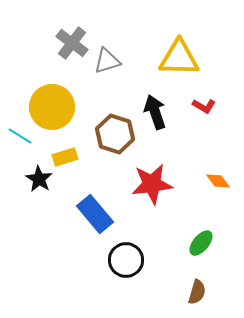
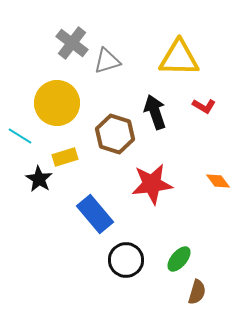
yellow circle: moved 5 px right, 4 px up
green ellipse: moved 22 px left, 16 px down
